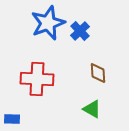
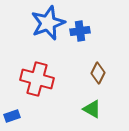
blue cross: rotated 36 degrees clockwise
brown diamond: rotated 30 degrees clockwise
red cross: rotated 12 degrees clockwise
blue rectangle: moved 3 px up; rotated 21 degrees counterclockwise
